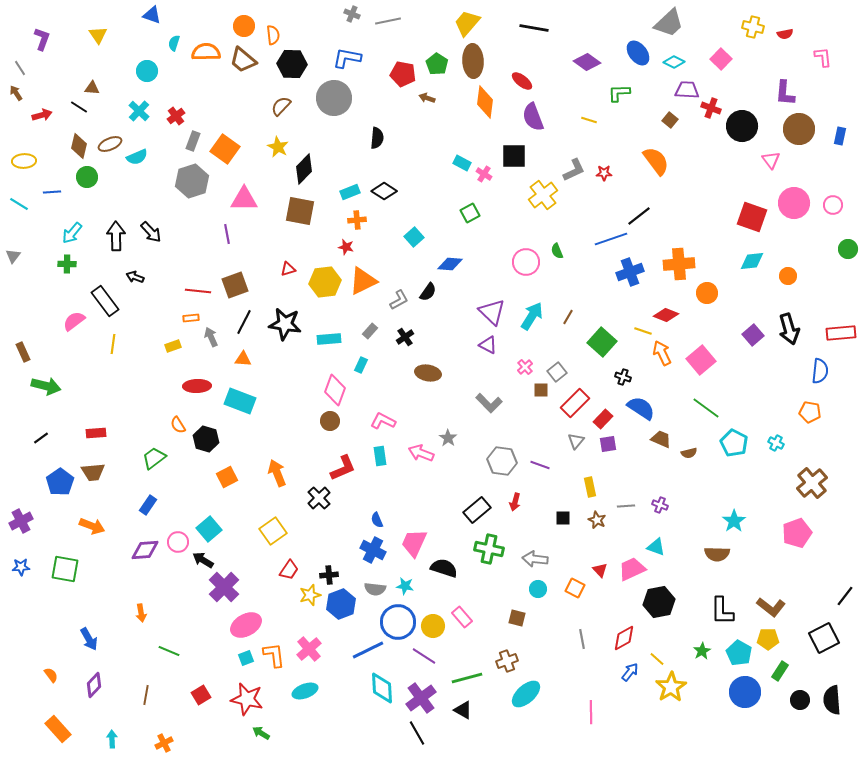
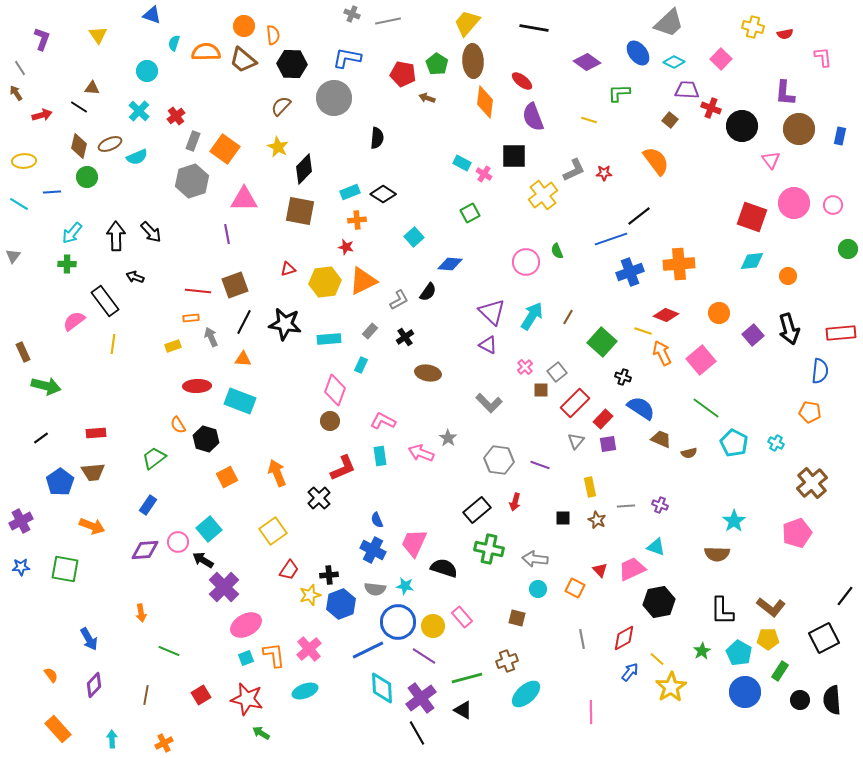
black diamond at (384, 191): moved 1 px left, 3 px down
orange circle at (707, 293): moved 12 px right, 20 px down
gray hexagon at (502, 461): moved 3 px left, 1 px up
